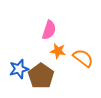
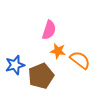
orange semicircle: moved 3 px left, 2 px down
blue star: moved 4 px left, 4 px up
brown pentagon: rotated 15 degrees clockwise
